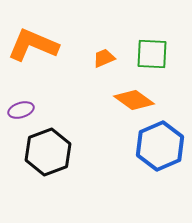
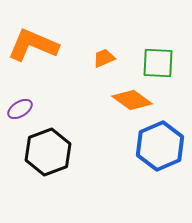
green square: moved 6 px right, 9 px down
orange diamond: moved 2 px left
purple ellipse: moved 1 px left, 1 px up; rotated 15 degrees counterclockwise
